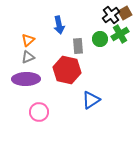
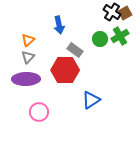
black cross: moved 1 px right, 3 px up; rotated 18 degrees counterclockwise
green cross: moved 2 px down
gray rectangle: moved 3 px left, 4 px down; rotated 49 degrees counterclockwise
gray triangle: rotated 24 degrees counterclockwise
red hexagon: moved 2 px left; rotated 12 degrees counterclockwise
